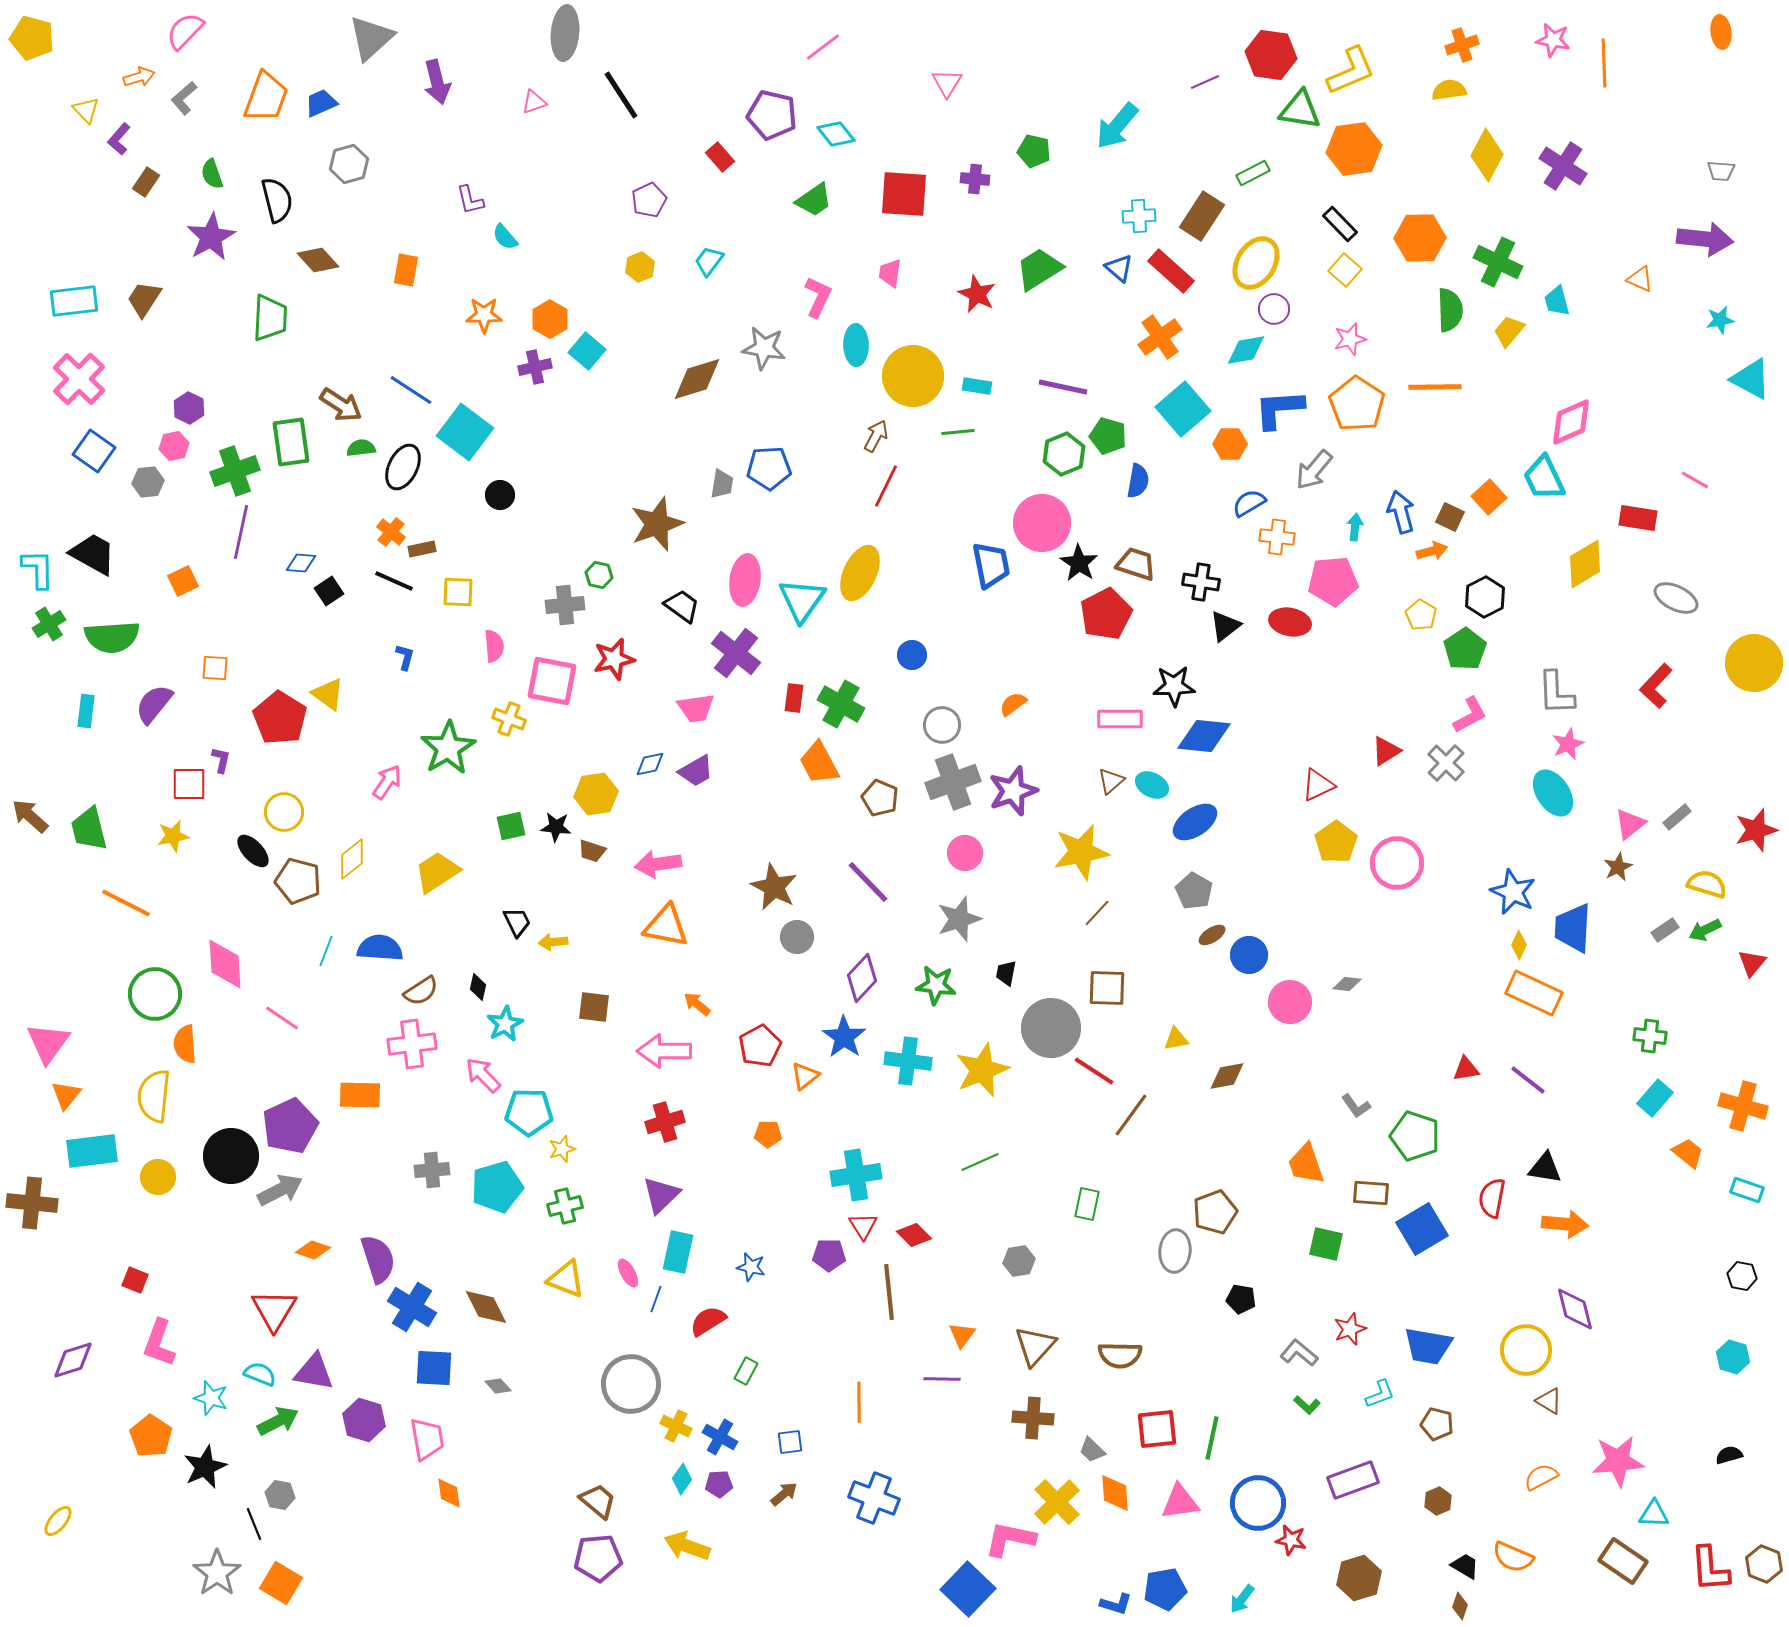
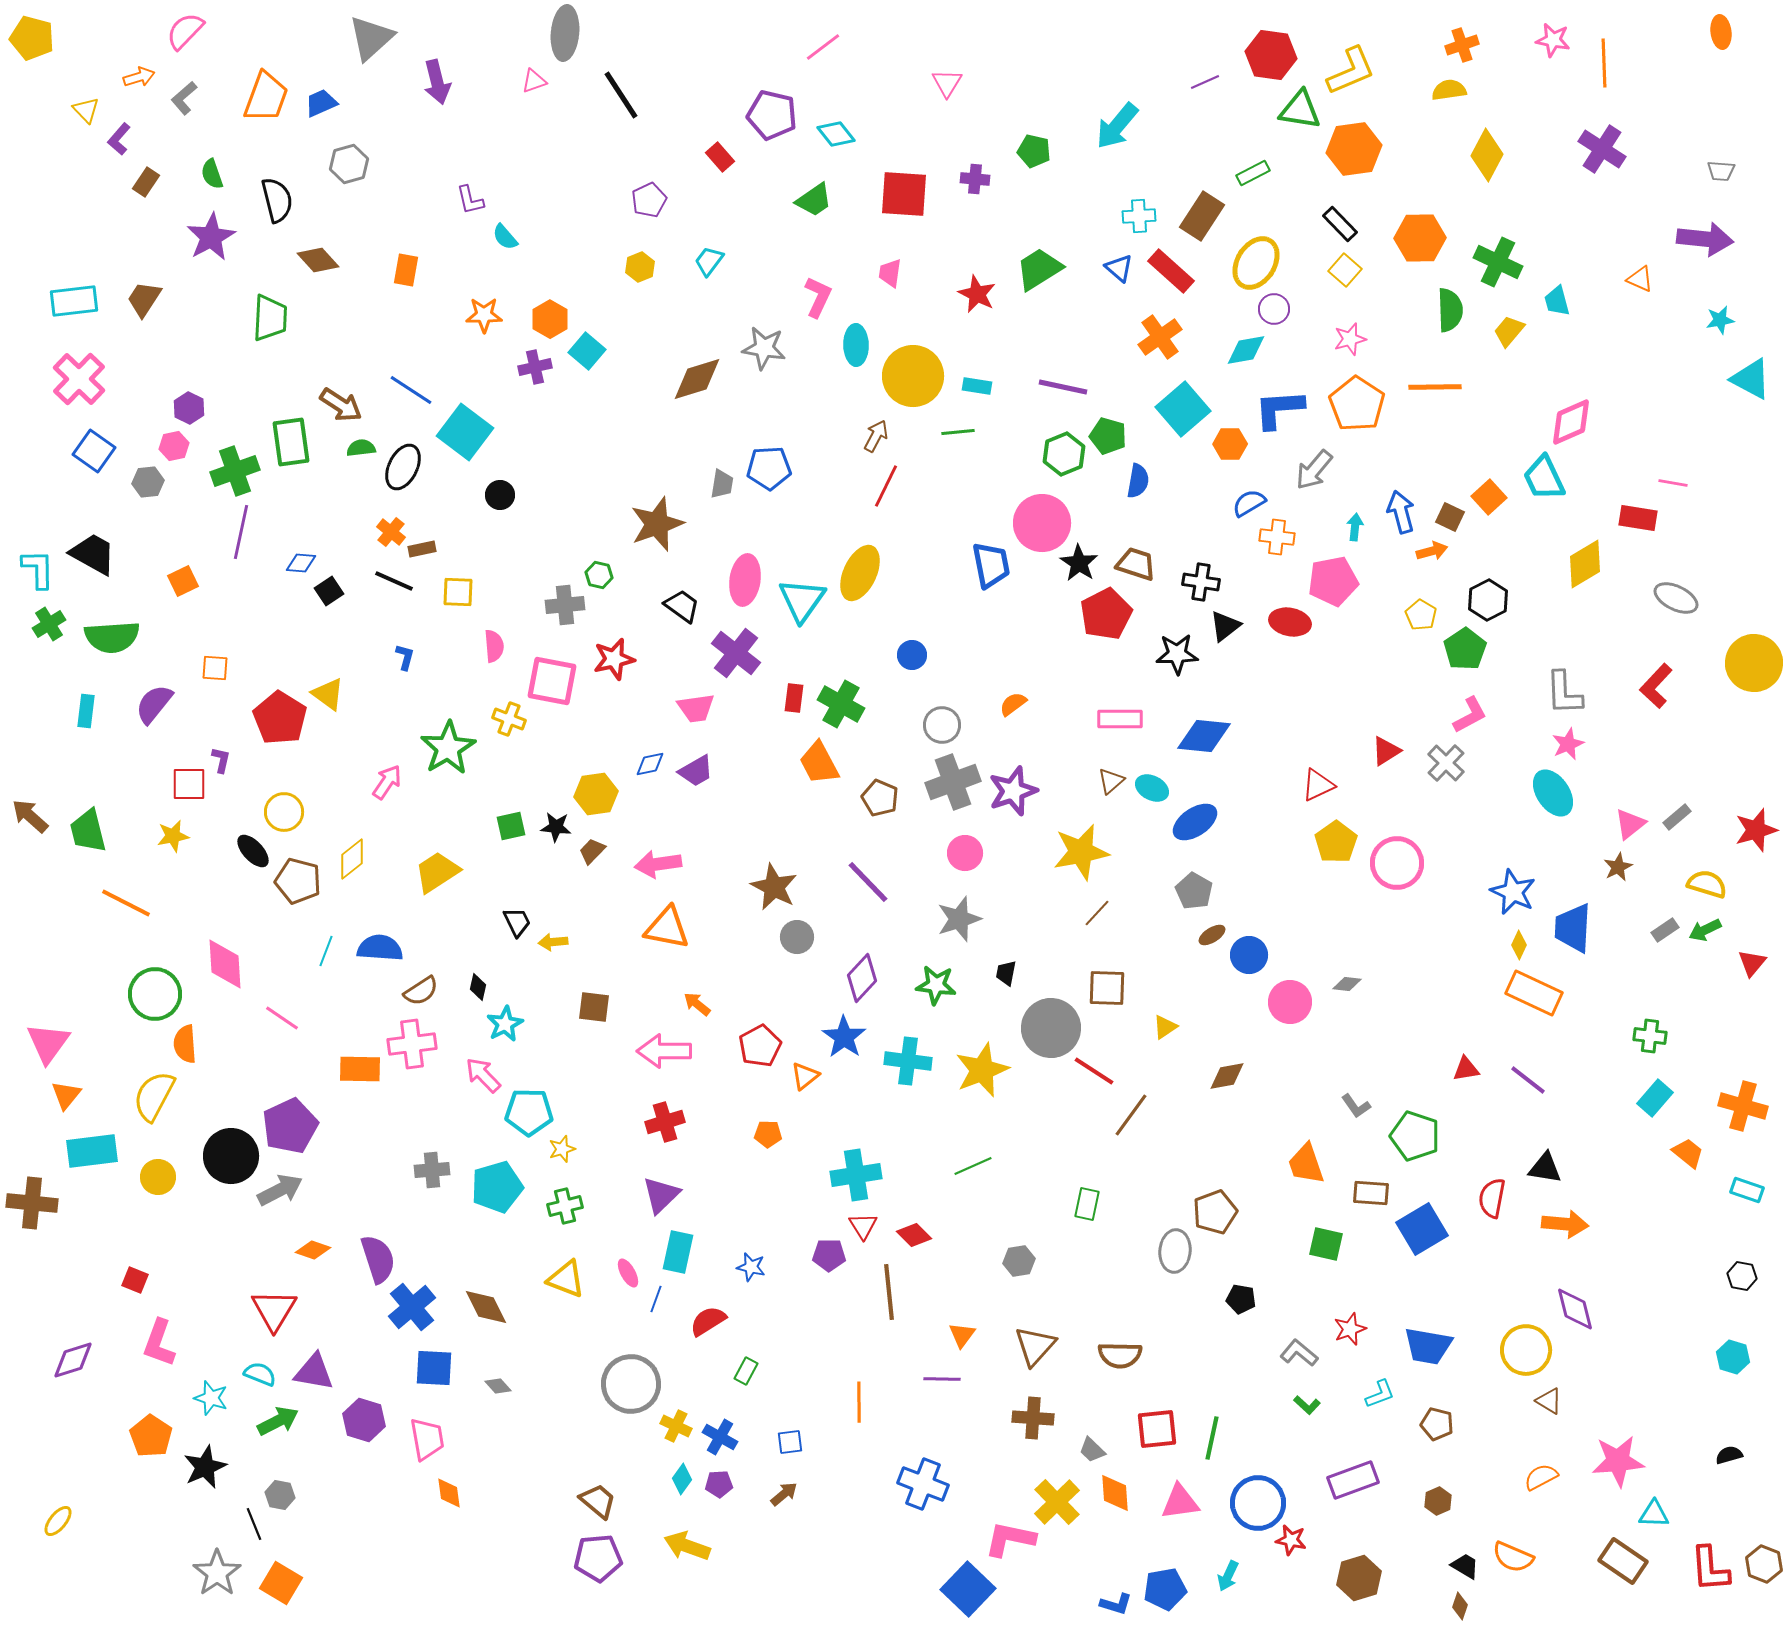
pink triangle at (534, 102): moved 21 px up
purple cross at (1563, 166): moved 39 px right, 17 px up
pink line at (1695, 480): moved 22 px left, 3 px down; rotated 20 degrees counterclockwise
pink pentagon at (1333, 581): rotated 6 degrees counterclockwise
black hexagon at (1485, 597): moved 3 px right, 3 px down
black star at (1174, 686): moved 3 px right, 32 px up
gray L-shape at (1556, 693): moved 8 px right
cyan ellipse at (1152, 785): moved 3 px down
green trapezoid at (89, 829): moved 1 px left, 2 px down
brown trapezoid at (592, 851): rotated 116 degrees clockwise
orange triangle at (666, 926): moved 1 px right, 2 px down
yellow triangle at (1176, 1039): moved 11 px left, 12 px up; rotated 24 degrees counterclockwise
orange rectangle at (360, 1095): moved 26 px up
yellow semicircle at (154, 1096): rotated 22 degrees clockwise
green line at (980, 1162): moved 7 px left, 4 px down
blue cross at (412, 1307): rotated 18 degrees clockwise
blue cross at (874, 1498): moved 49 px right, 14 px up
cyan arrow at (1242, 1599): moved 14 px left, 23 px up; rotated 12 degrees counterclockwise
